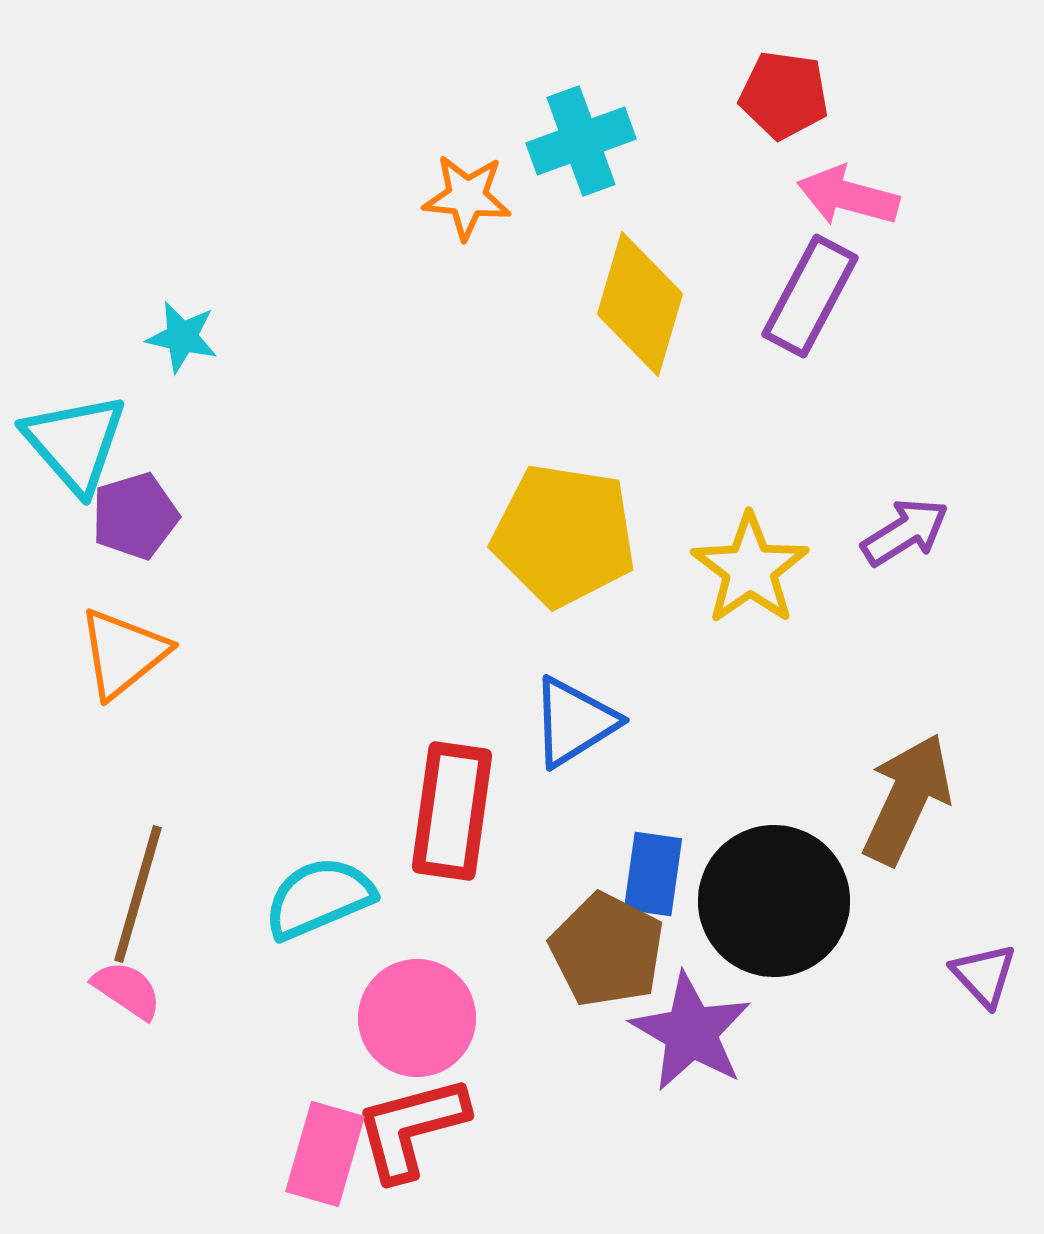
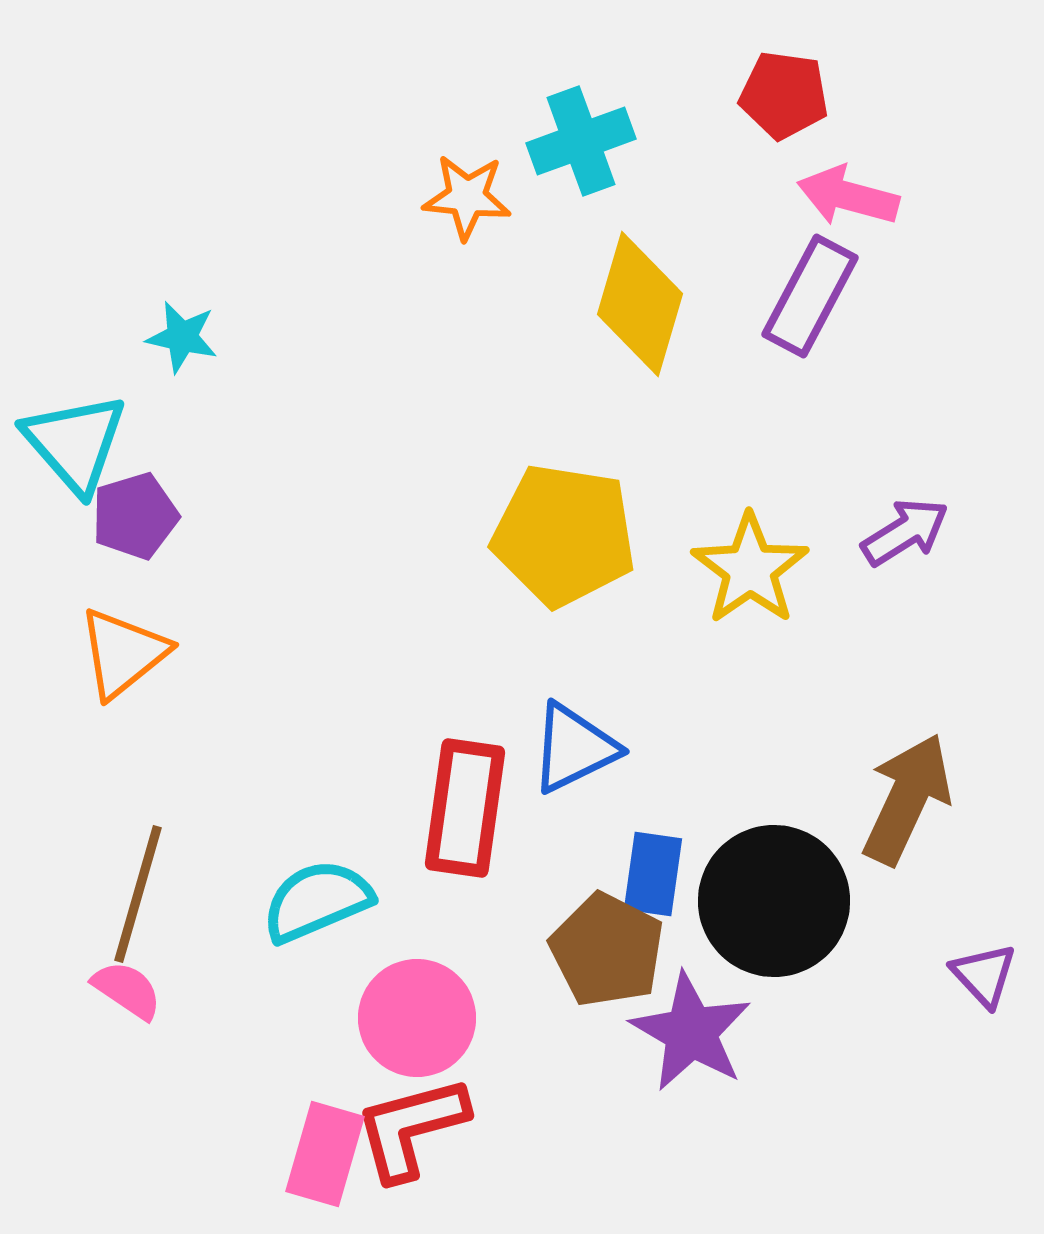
blue triangle: moved 26 px down; rotated 6 degrees clockwise
red rectangle: moved 13 px right, 3 px up
cyan semicircle: moved 2 px left, 3 px down
